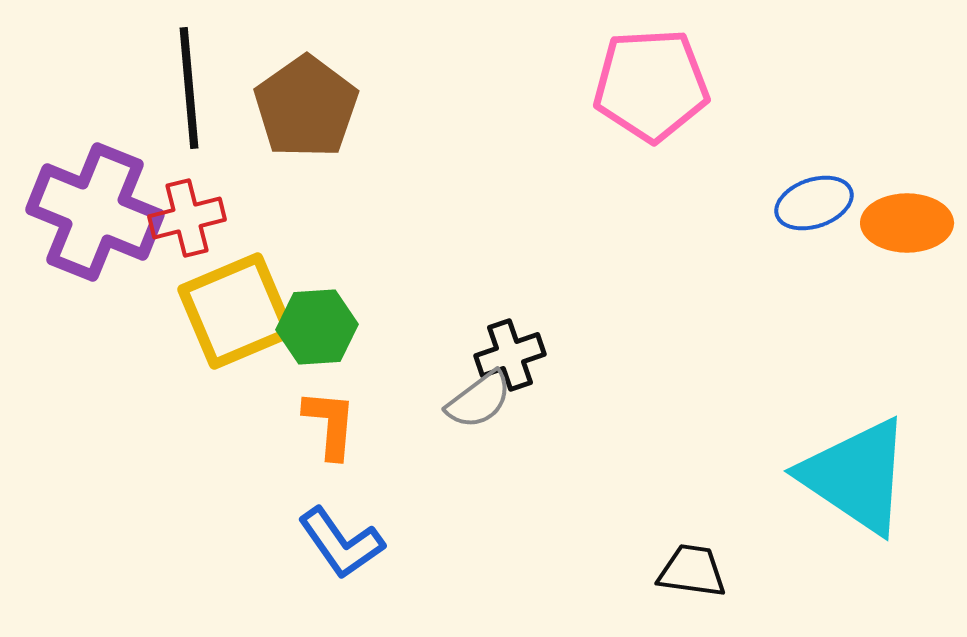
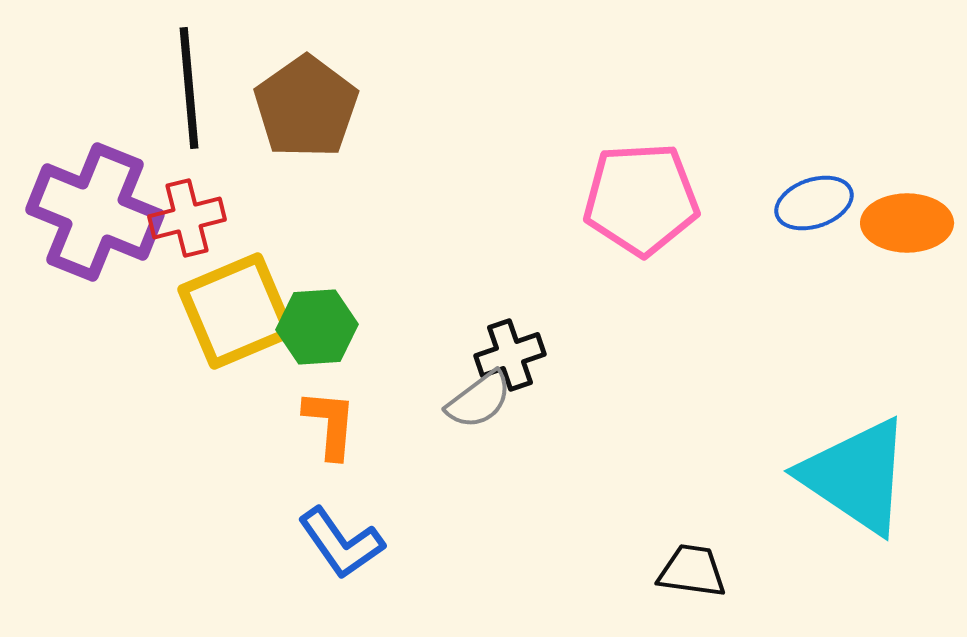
pink pentagon: moved 10 px left, 114 px down
